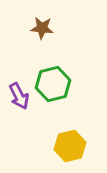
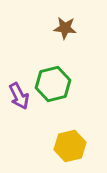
brown star: moved 23 px right
